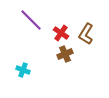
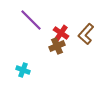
brown L-shape: rotated 10 degrees clockwise
brown cross: moved 8 px left, 8 px up
